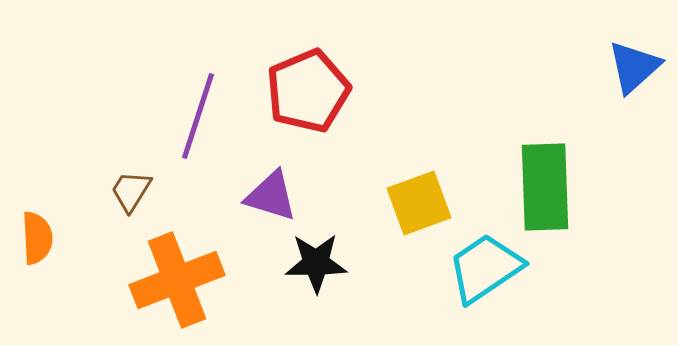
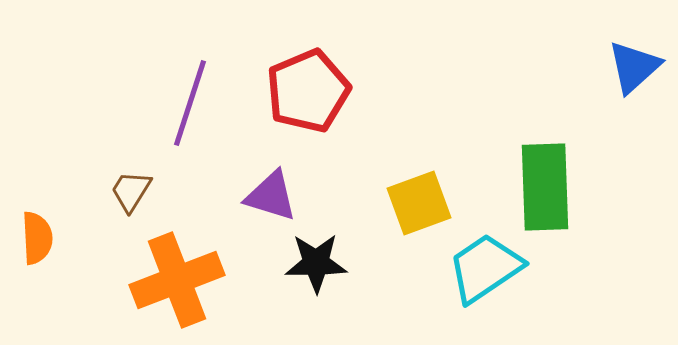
purple line: moved 8 px left, 13 px up
